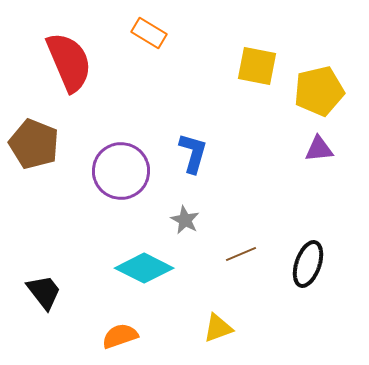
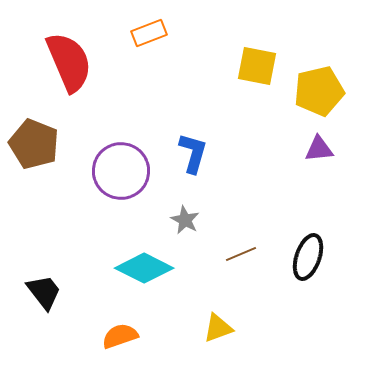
orange rectangle: rotated 52 degrees counterclockwise
black ellipse: moved 7 px up
